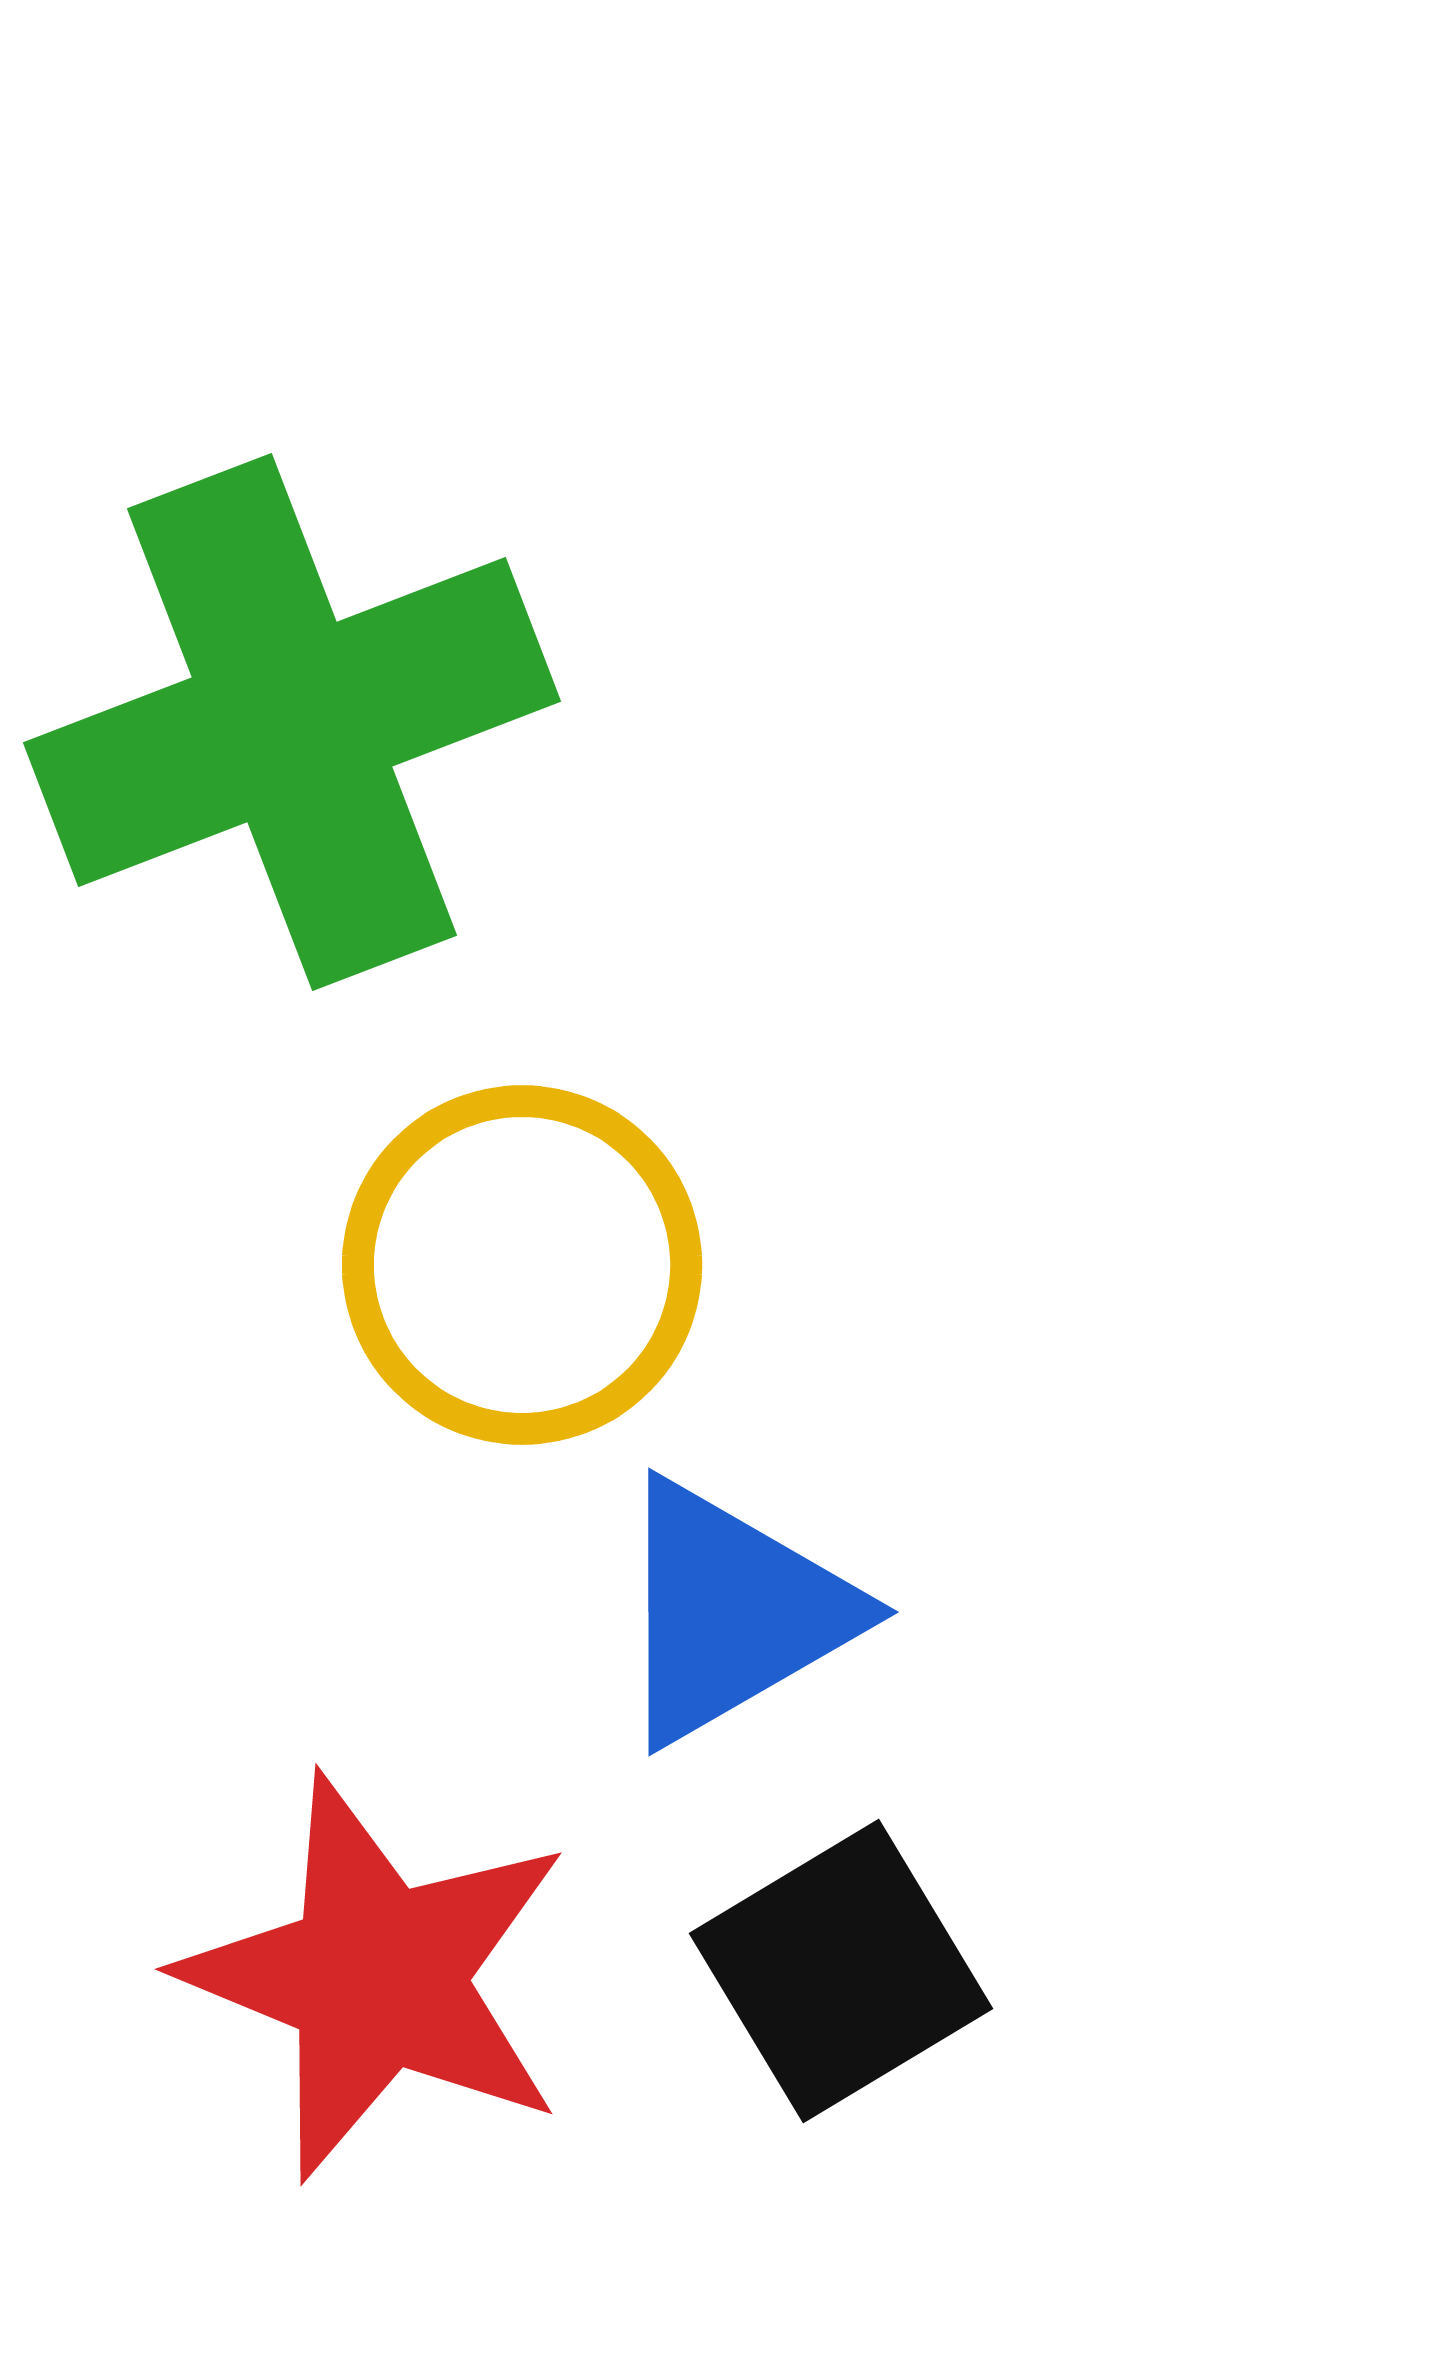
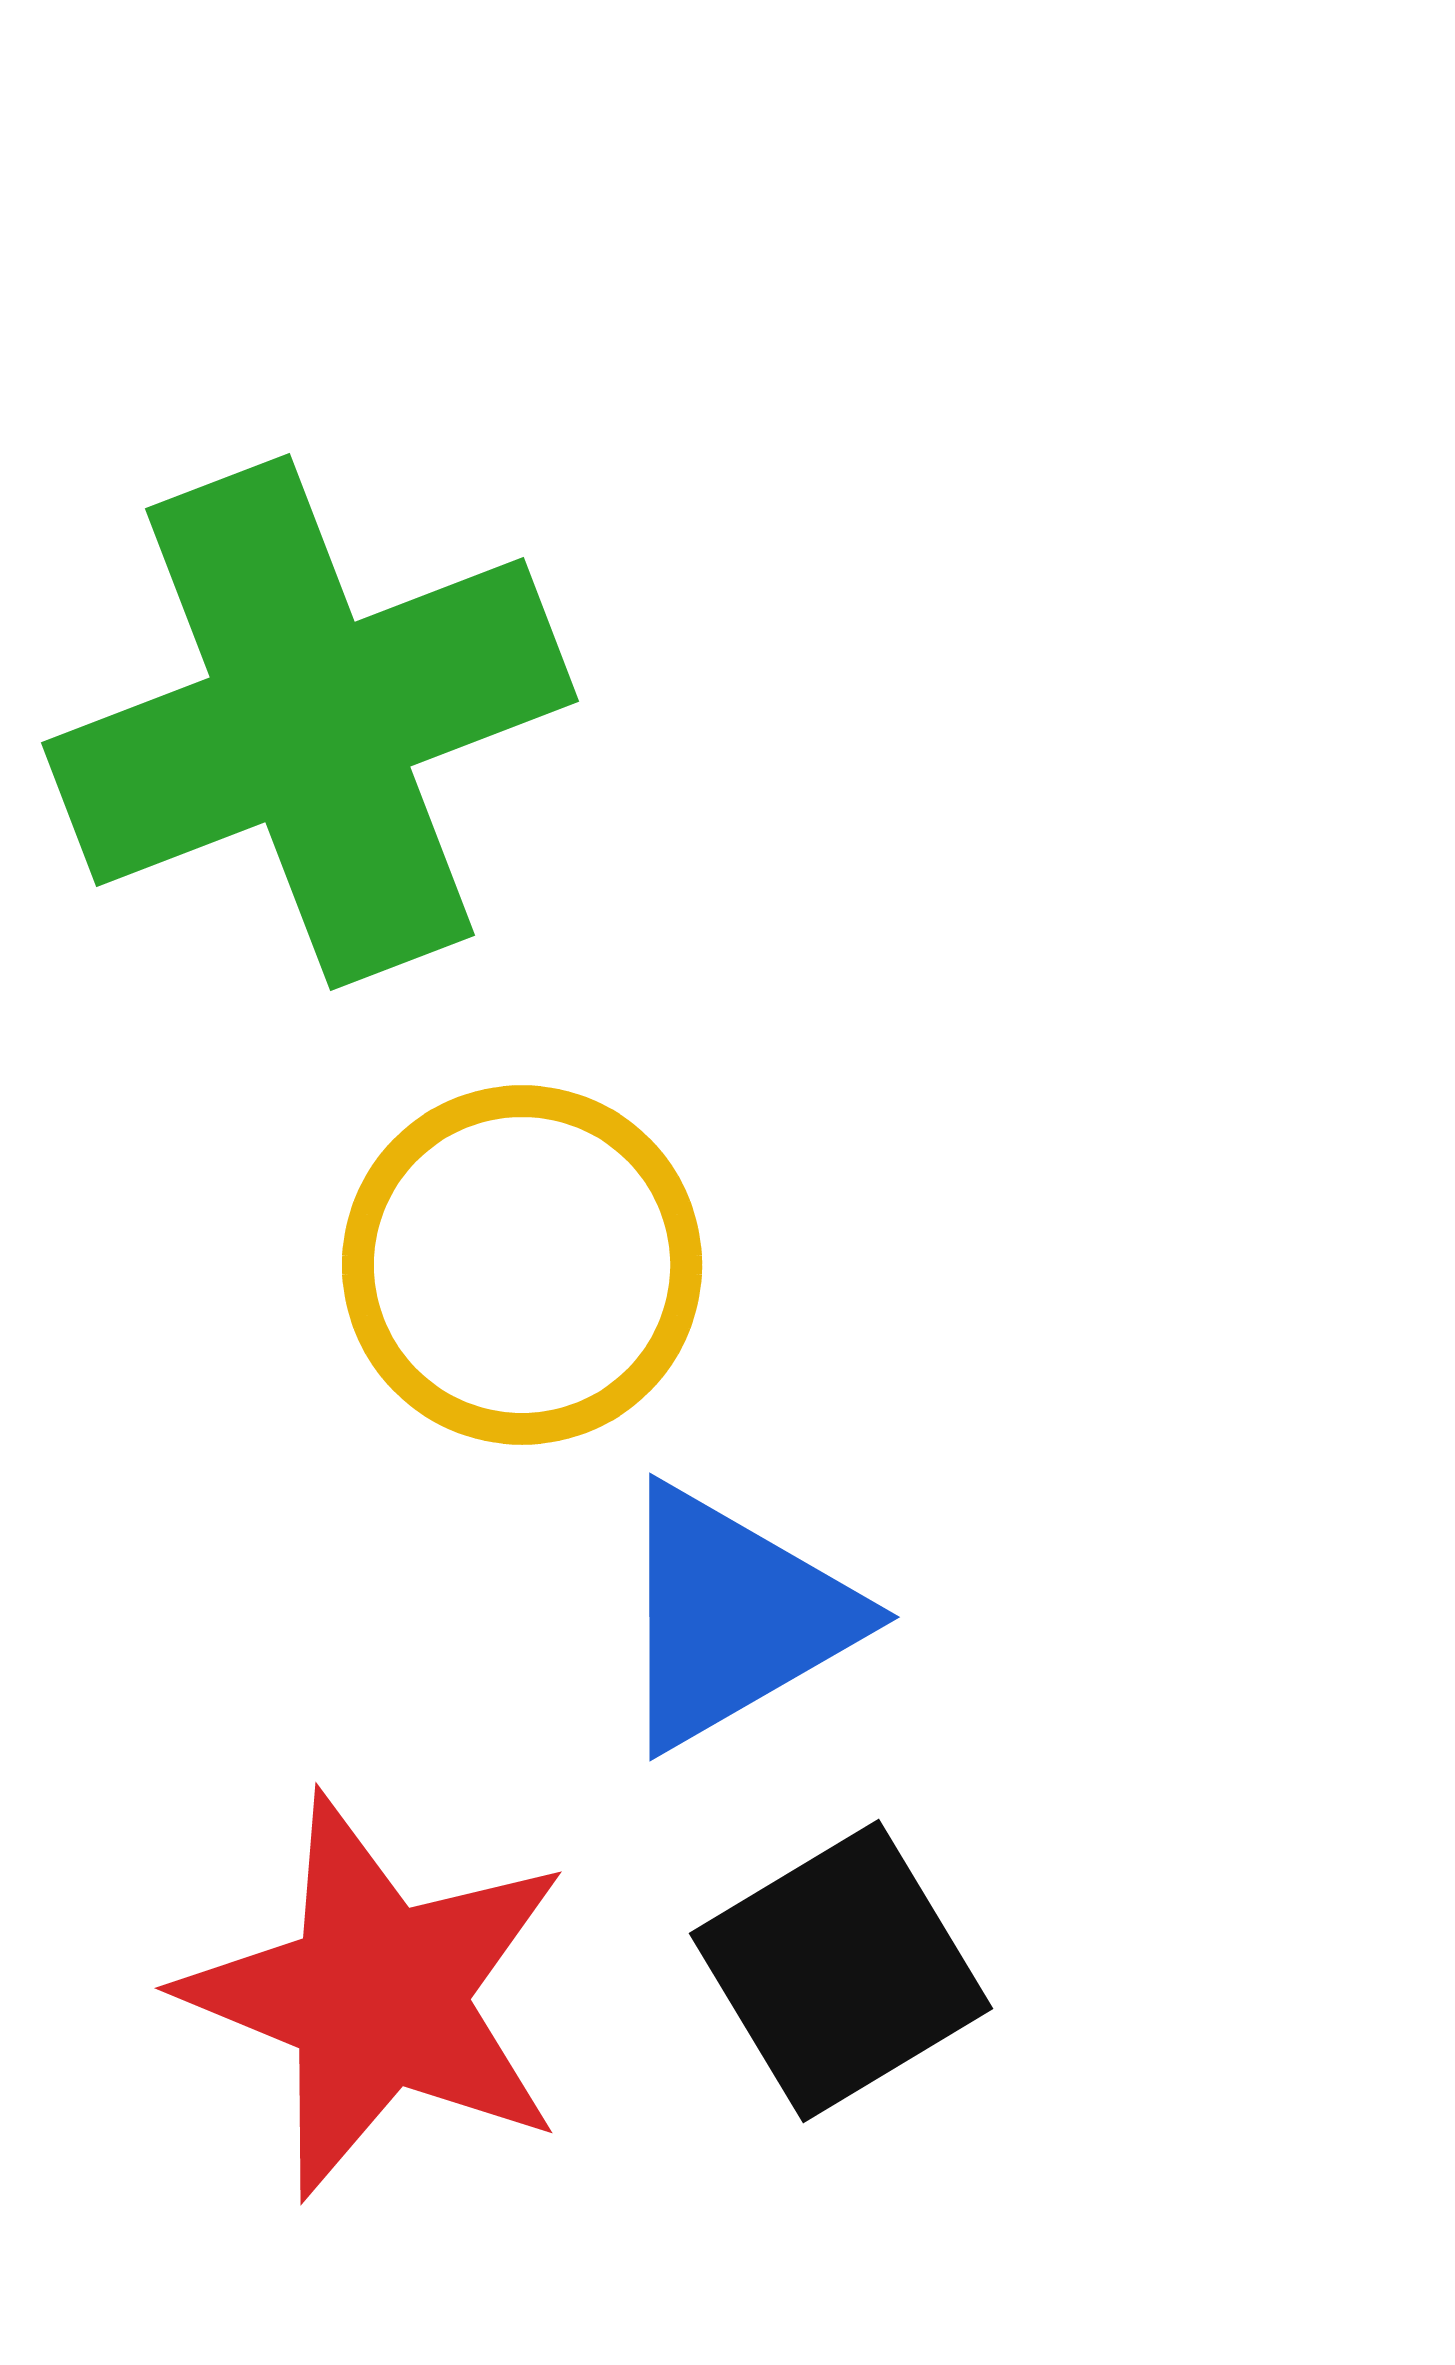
green cross: moved 18 px right
blue triangle: moved 1 px right, 5 px down
red star: moved 19 px down
